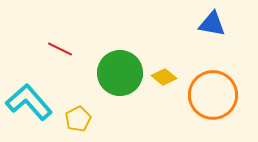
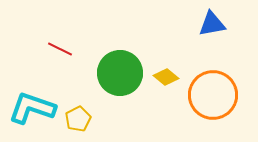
blue triangle: rotated 20 degrees counterclockwise
yellow diamond: moved 2 px right
cyan L-shape: moved 3 px right, 6 px down; rotated 30 degrees counterclockwise
